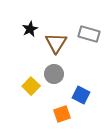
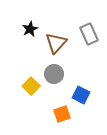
gray rectangle: rotated 50 degrees clockwise
brown triangle: rotated 10 degrees clockwise
